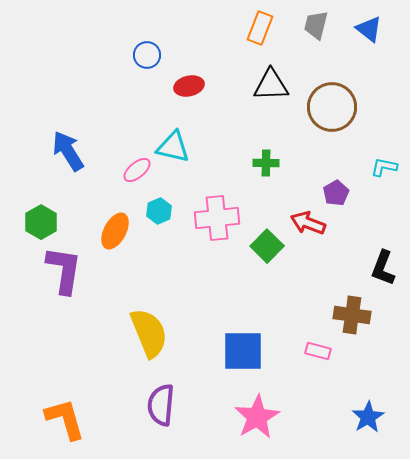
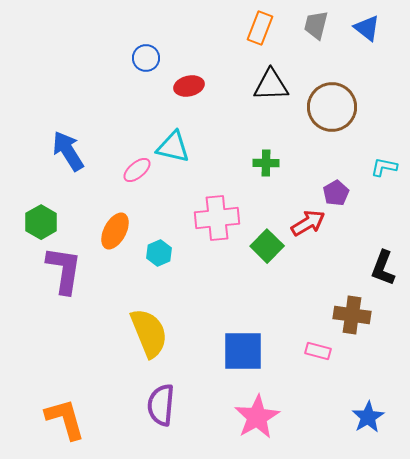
blue triangle: moved 2 px left, 1 px up
blue circle: moved 1 px left, 3 px down
cyan hexagon: moved 42 px down
red arrow: rotated 128 degrees clockwise
